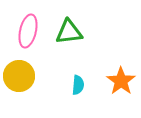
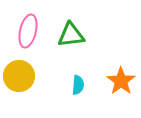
green triangle: moved 2 px right, 3 px down
